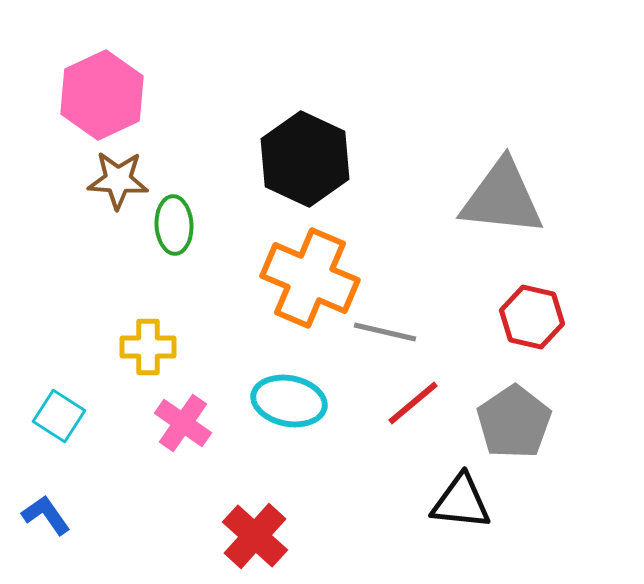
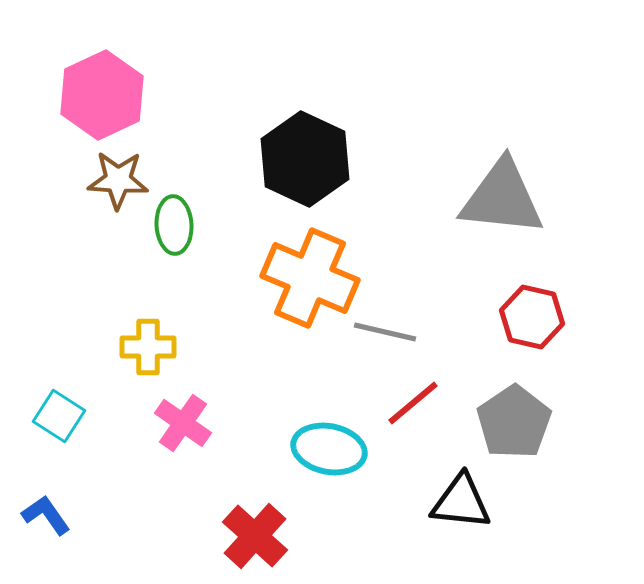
cyan ellipse: moved 40 px right, 48 px down
